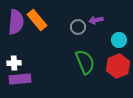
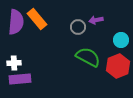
orange rectangle: moved 1 px up
cyan circle: moved 2 px right
green semicircle: moved 3 px right, 5 px up; rotated 40 degrees counterclockwise
